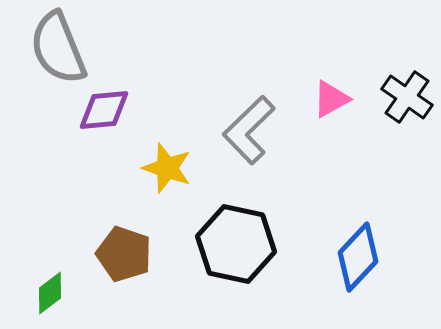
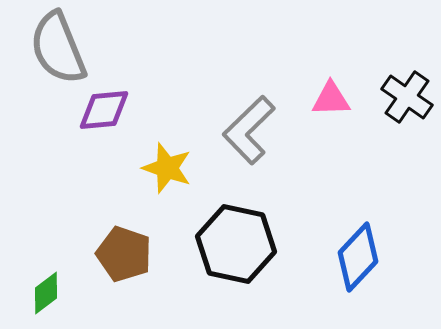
pink triangle: rotated 27 degrees clockwise
green diamond: moved 4 px left
